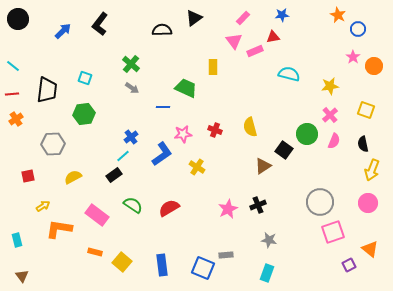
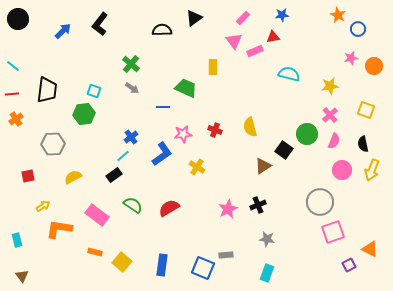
pink star at (353, 57): moved 2 px left, 1 px down; rotated 24 degrees clockwise
cyan square at (85, 78): moved 9 px right, 13 px down
pink circle at (368, 203): moved 26 px left, 33 px up
gray star at (269, 240): moved 2 px left, 1 px up
orange triangle at (370, 249): rotated 12 degrees counterclockwise
blue rectangle at (162, 265): rotated 15 degrees clockwise
